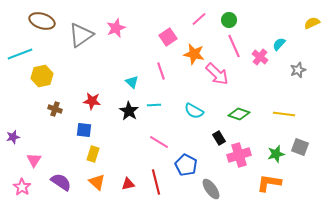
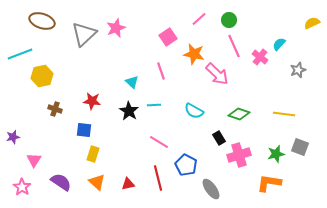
gray triangle at (81, 35): moved 3 px right, 1 px up; rotated 8 degrees counterclockwise
red line at (156, 182): moved 2 px right, 4 px up
